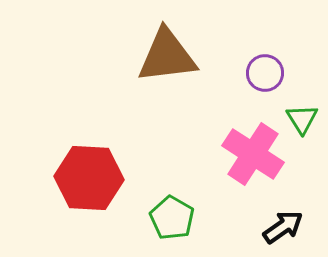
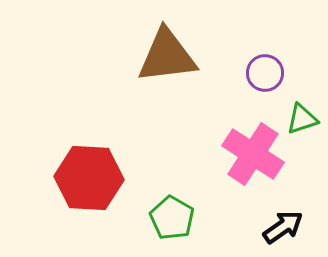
green triangle: rotated 44 degrees clockwise
